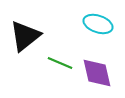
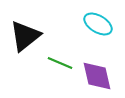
cyan ellipse: rotated 12 degrees clockwise
purple diamond: moved 3 px down
